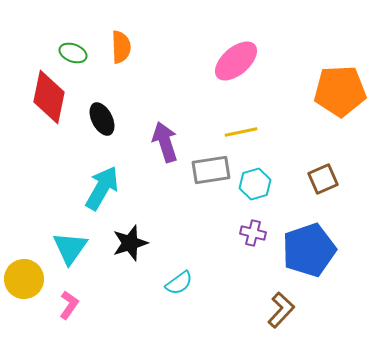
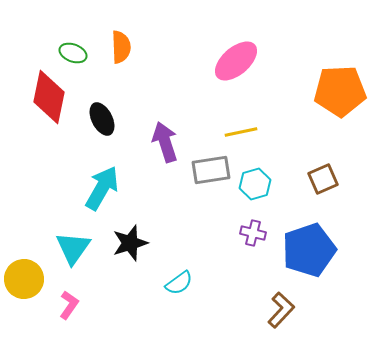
cyan triangle: moved 3 px right
